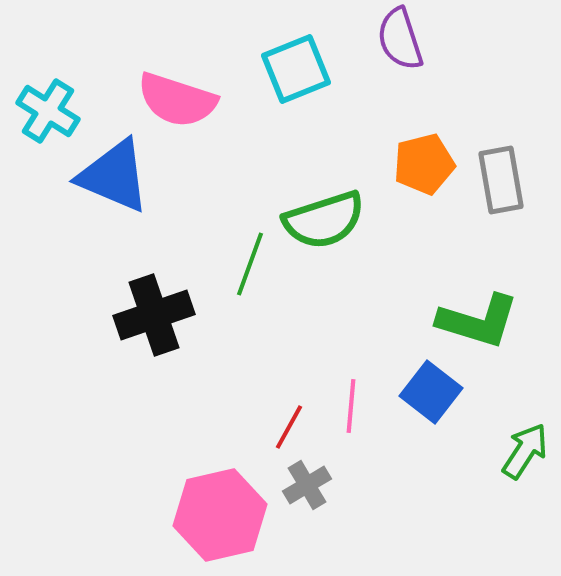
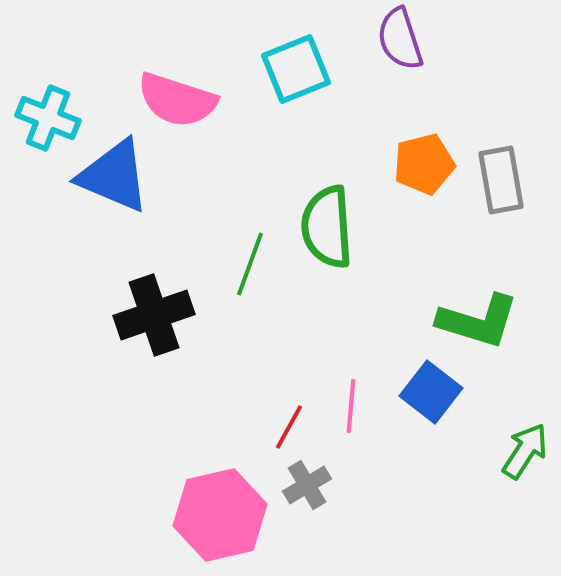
cyan cross: moved 7 px down; rotated 10 degrees counterclockwise
green semicircle: moved 3 px right, 7 px down; rotated 104 degrees clockwise
